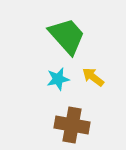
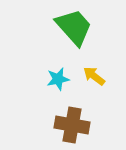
green trapezoid: moved 7 px right, 9 px up
yellow arrow: moved 1 px right, 1 px up
